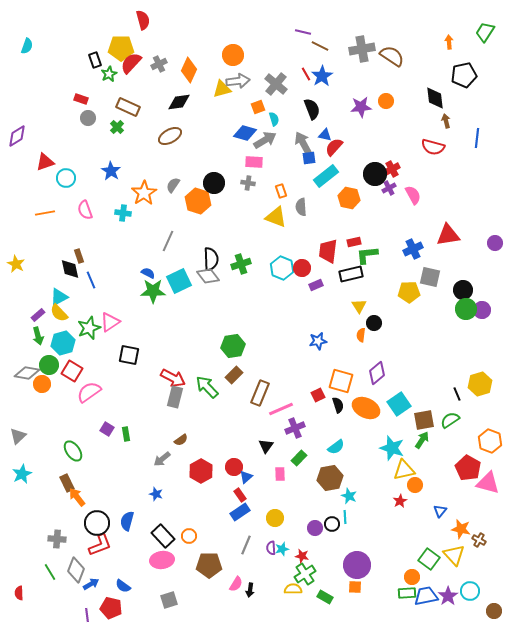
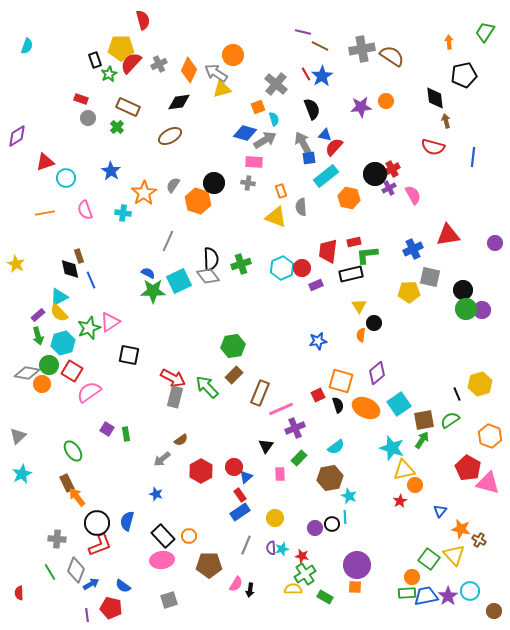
gray arrow at (238, 81): moved 22 px left, 8 px up; rotated 140 degrees counterclockwise
blue line at (477, 138): moved 4 px left, 19 px down
cyan hexagon at (282, 268): rotated 15 degrees clockwise
orange hexagon at (490, 441): moved 5 px up
